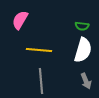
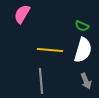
pink semicircle: moved 2 px right, 6 px up
green semicircle: rotated 16 degrees clockwise
yellow line: moved 11 px right
